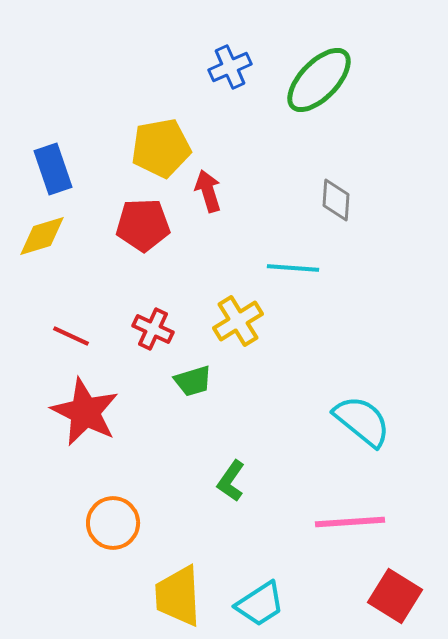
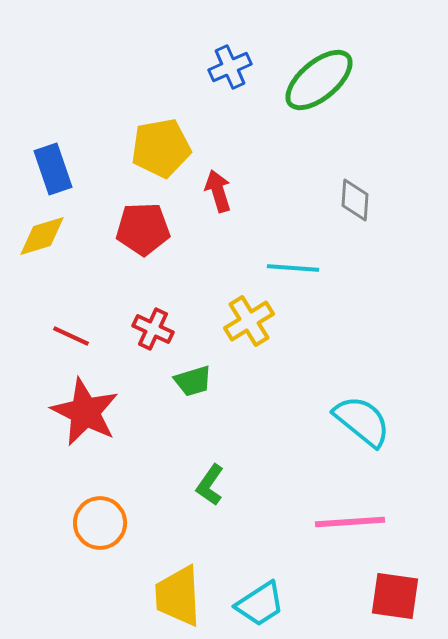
green ellipse: rotated 6 degrees clockwise
red arrow: moved 10 px right
gray diamond: moved 19 px right
red pentagon: moved 4 px down
yellow cross: moved 11 px right
green L-shape: moved 21 px left, 4 px down
orange circle: moved 13 px left
red square: rotated 24 degrees counterclockwise
